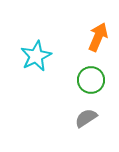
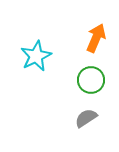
orange arrow: moved 2 px left, 1 px down
